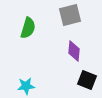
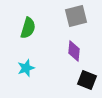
gray square: moved 6 px right, 1 px down
cyan star: moved 18 px up; rotated 12 degrees counterclockwise
